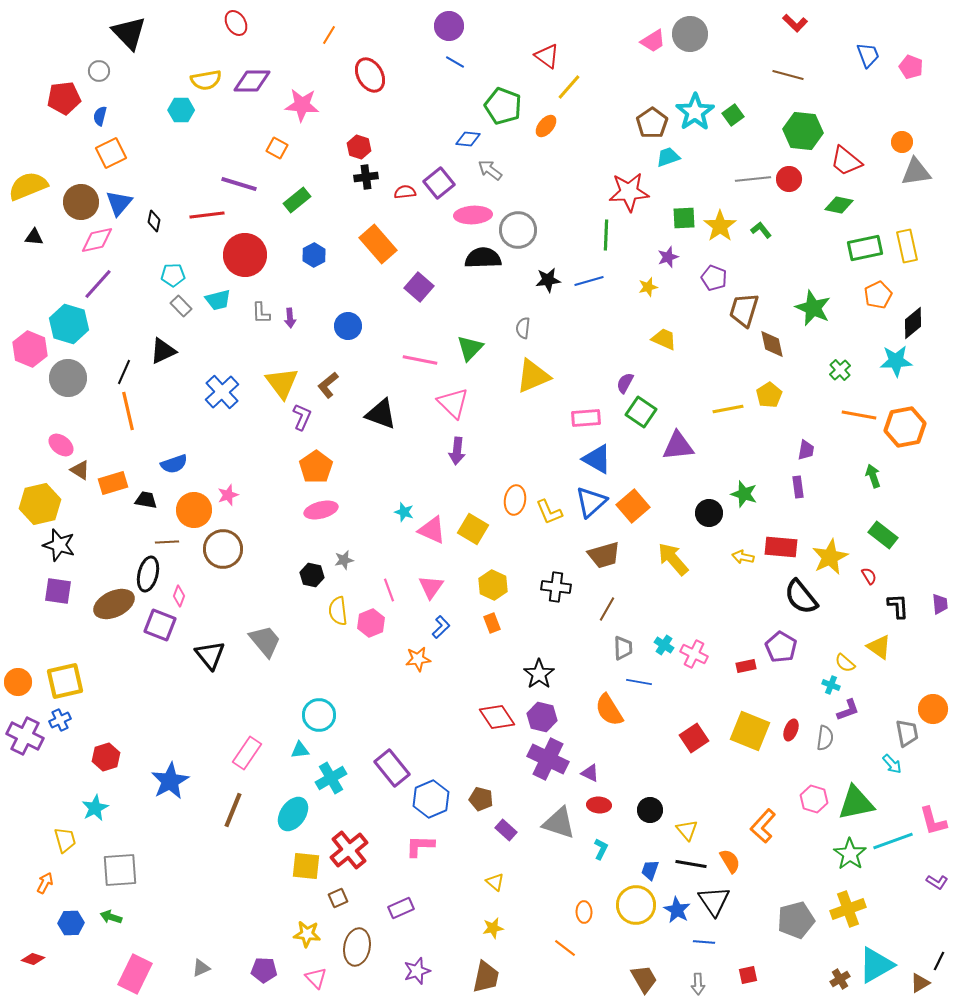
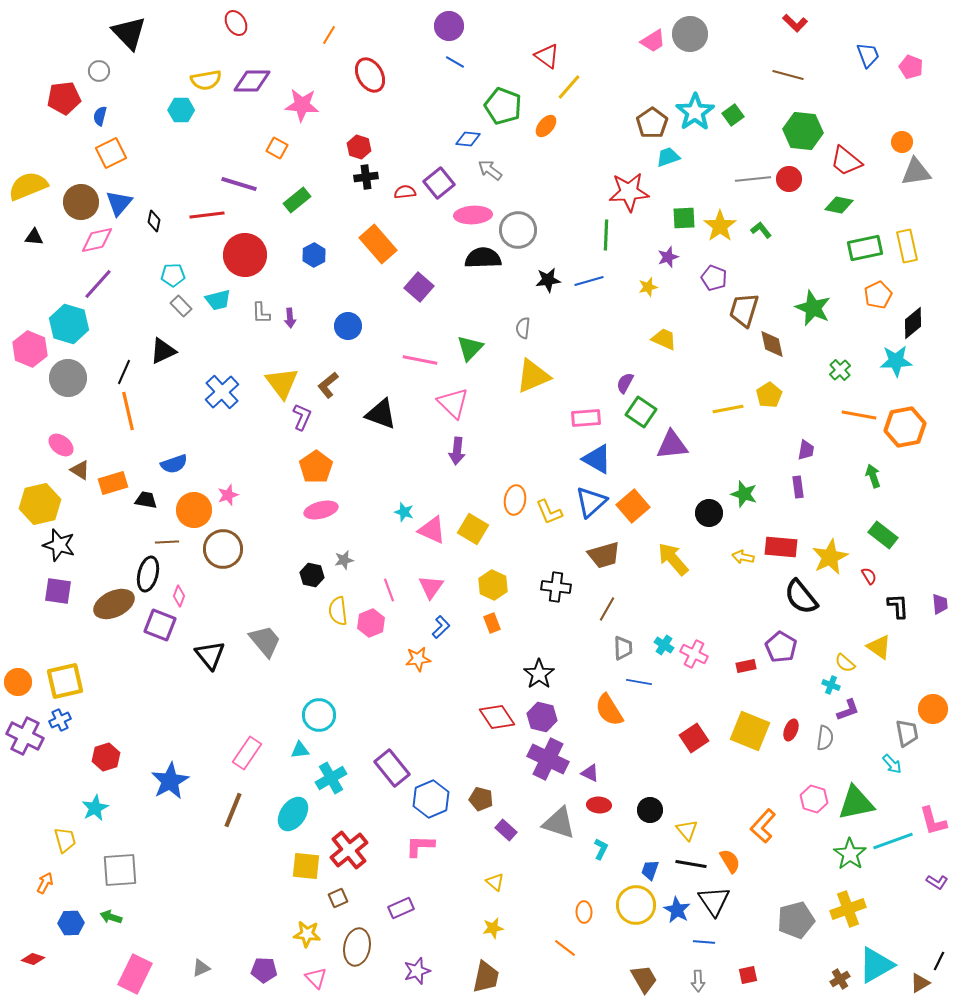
purple triangle at (678, 446): moved 6 px left, 1 px up
gray arrow at (698, 984): moved 3 px up
